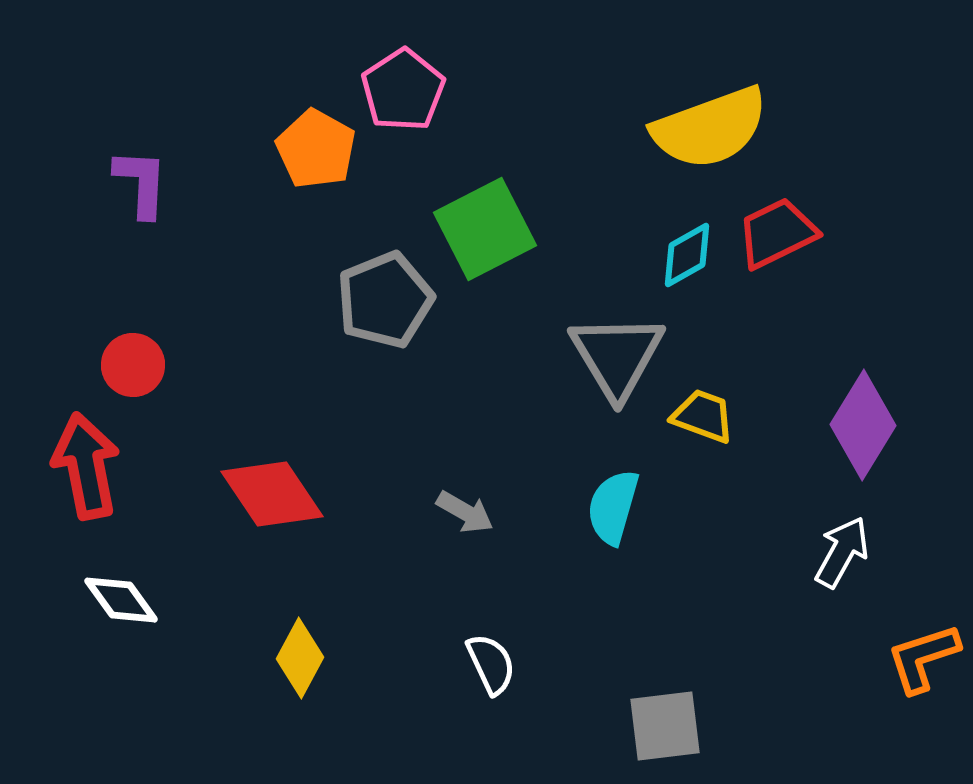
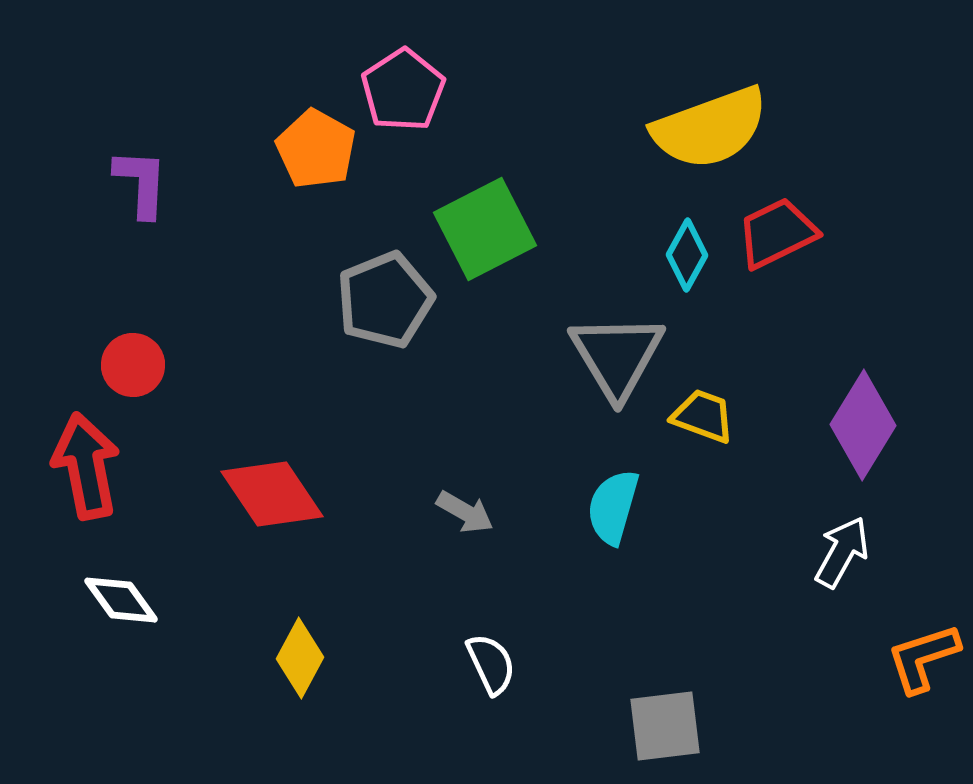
cyan diamond: rotated 32 degrees counterclockwise
